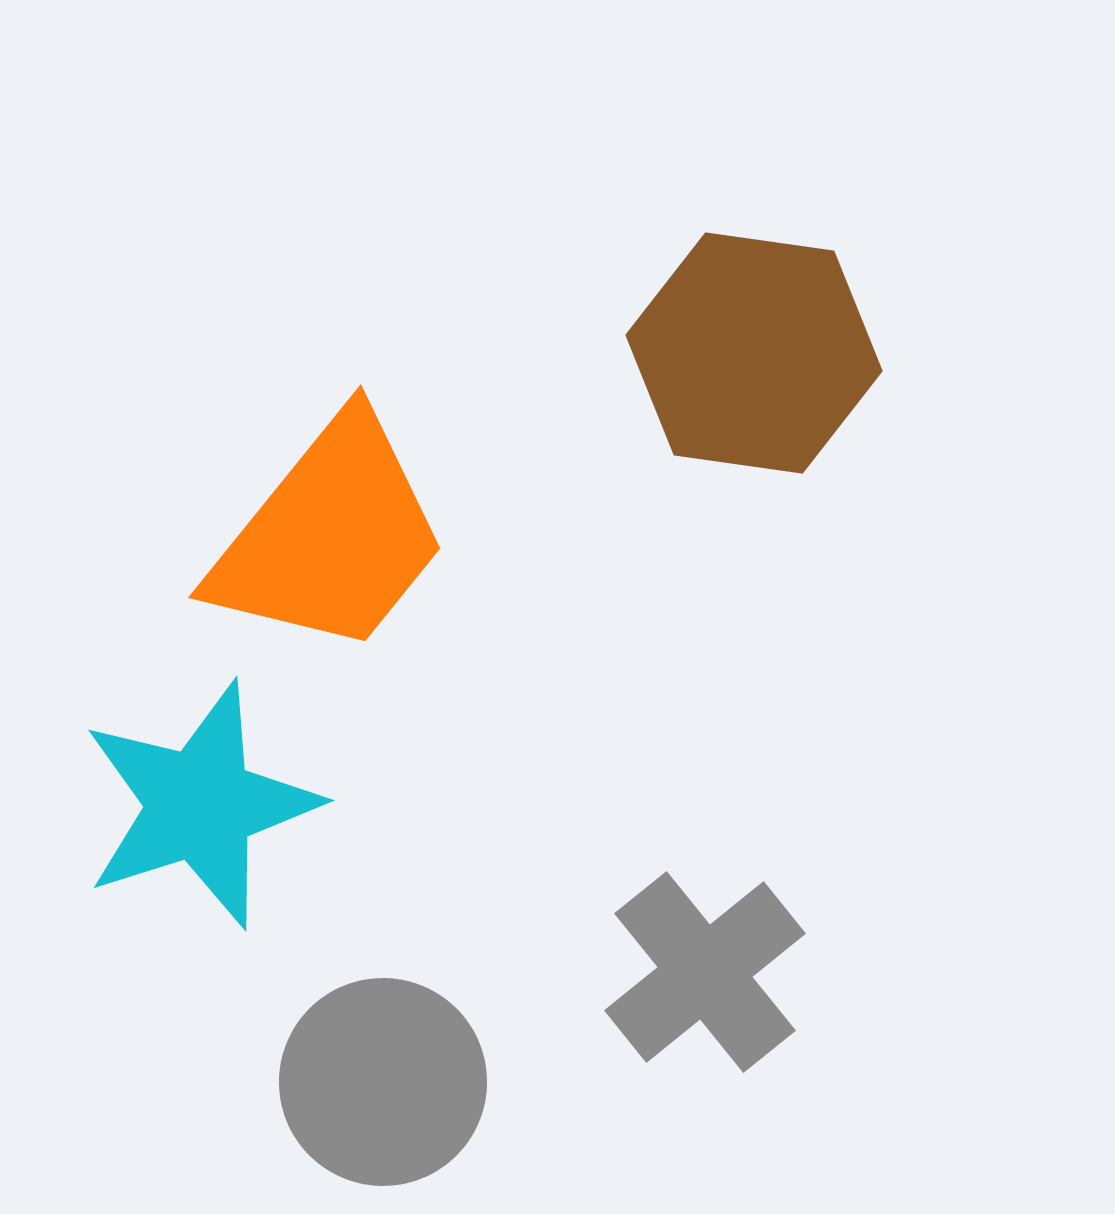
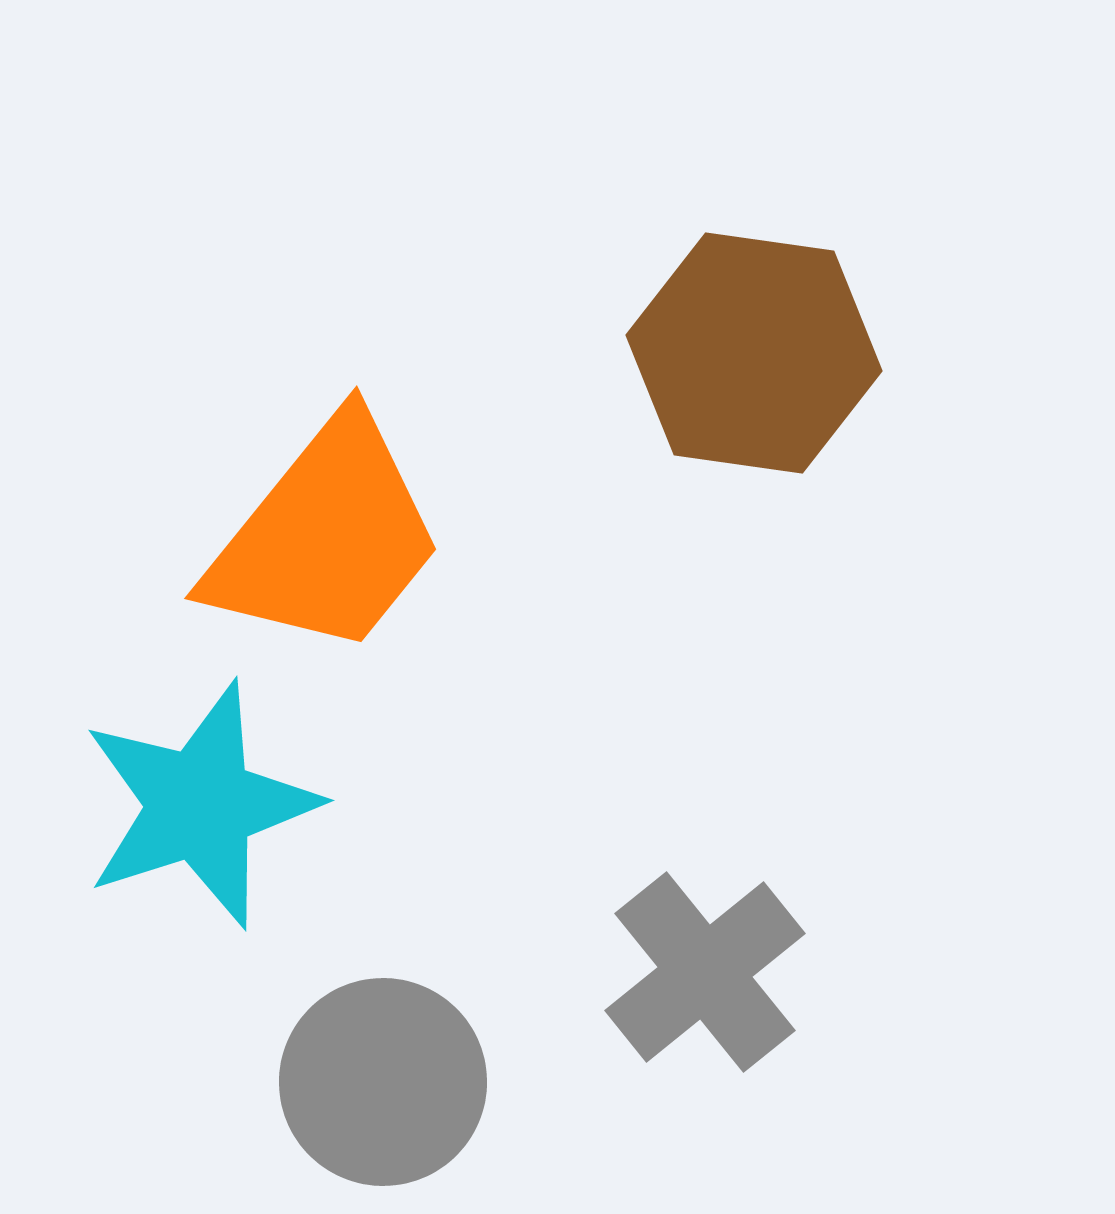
orange trapezoid: moved 4 px left, 1 px down
